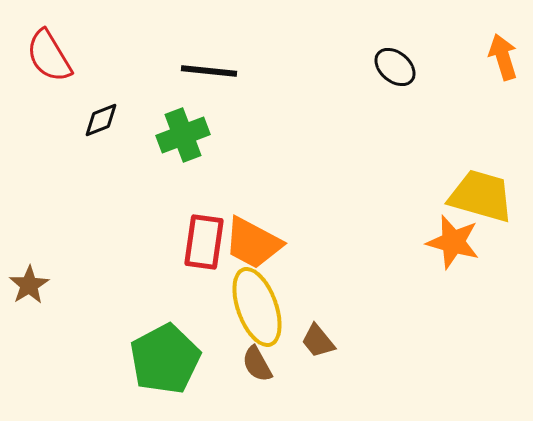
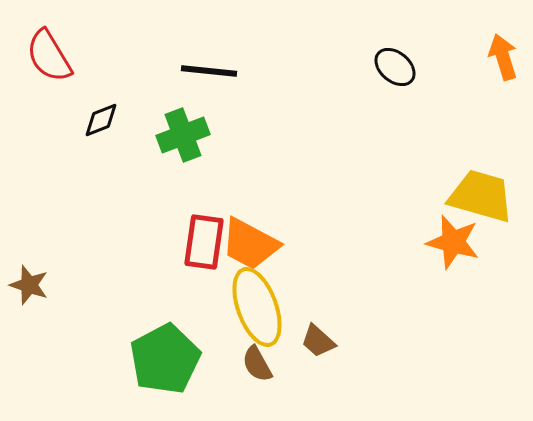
orange trapezoid: moved 3 px left, 1 px down
brown star: rotated 21 degrees counterclockwise
brown trapezoid: rotated 9 degrees counterclockwise
